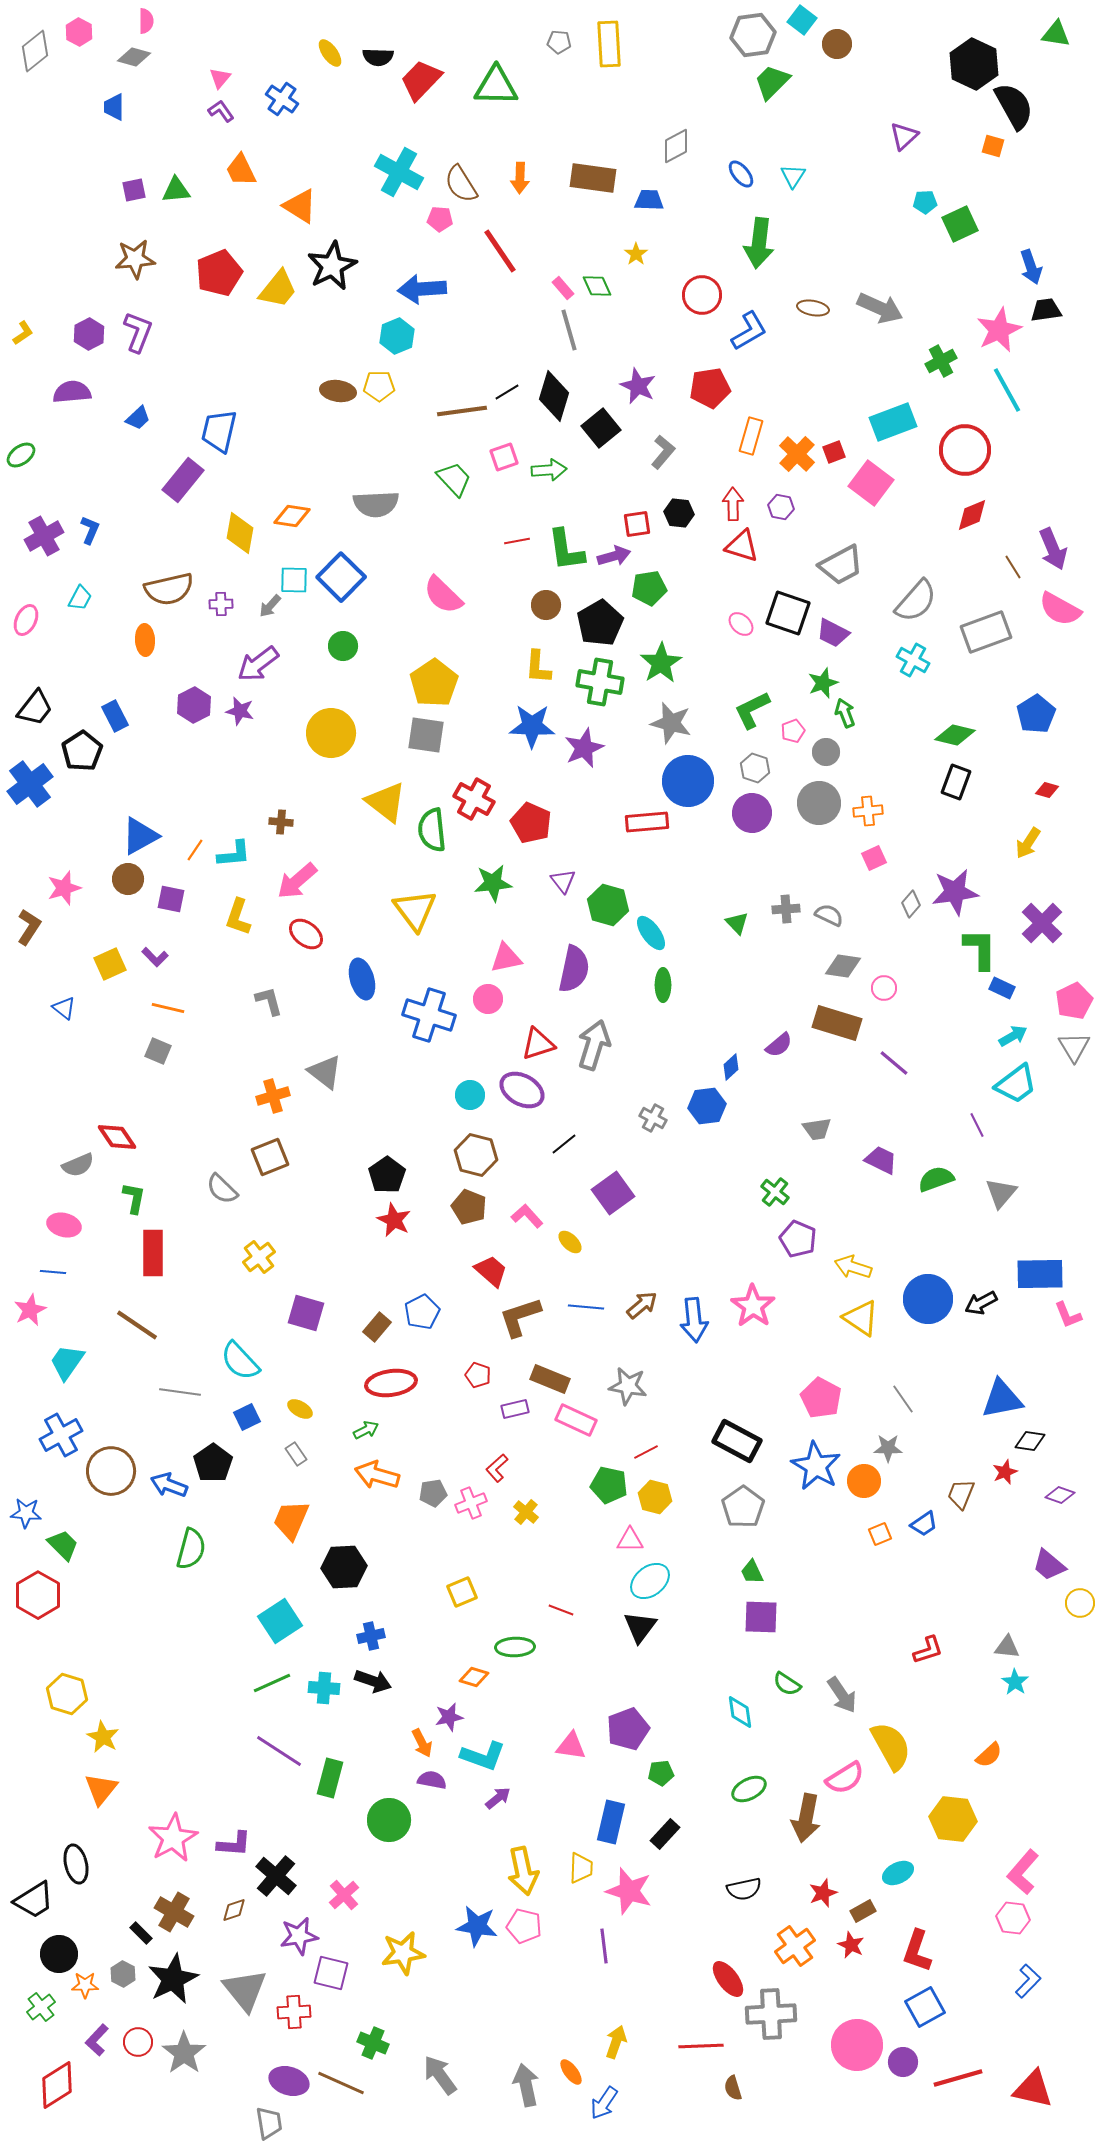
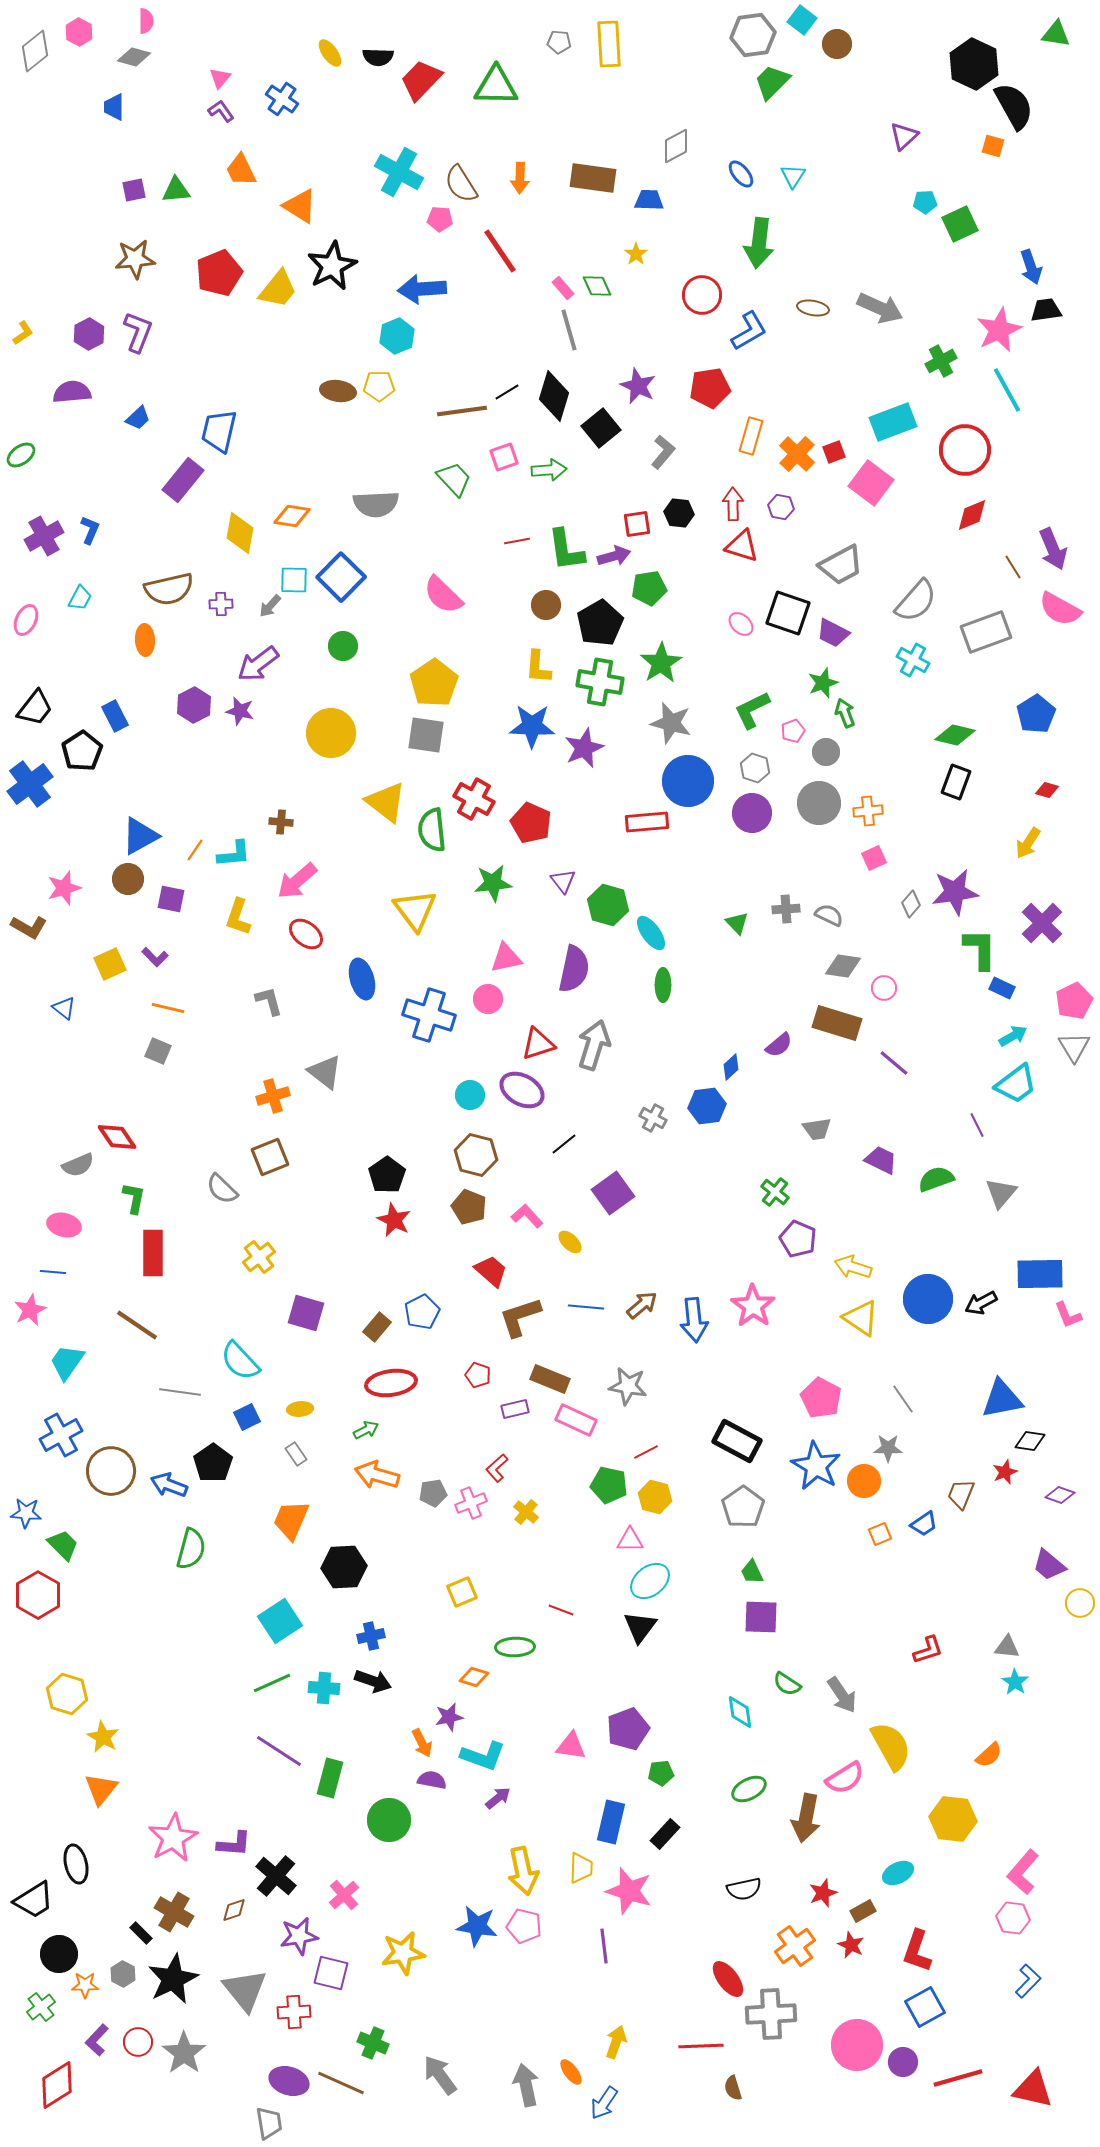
brown L-shape at (29, 927): rotated 87 degrees clockwise
yellow ellipse at (300, 1409): rotated 35 degrees counterclockwise
